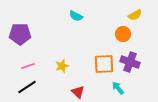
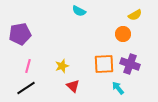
cyan semicircle: moved 3 px right, 5 px up
purple pentagon: rotated 10 degrees counterclockwise
purple cross: moved 2 px down
pink line: rotated 56 degrees counterclockwise
black line: moved 1 px left, 1 px down
red triangle: moved 5 px left, 6 px up
